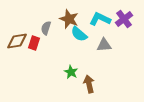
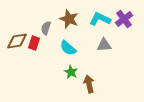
cyan semicircle: moved 11 px left, 14 px down
